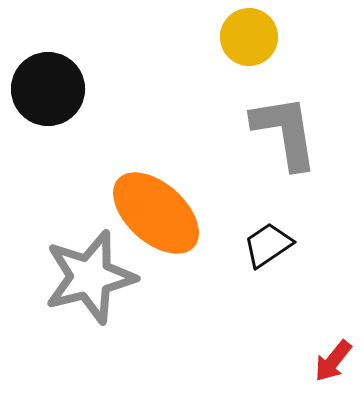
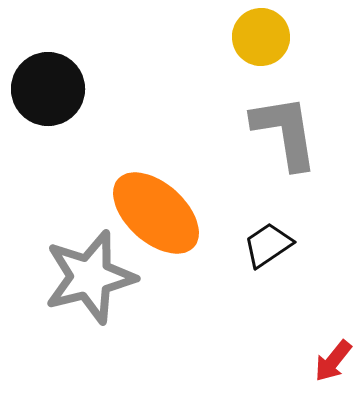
yellow circle: moved 12 px right
